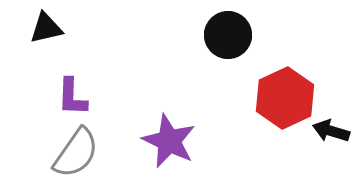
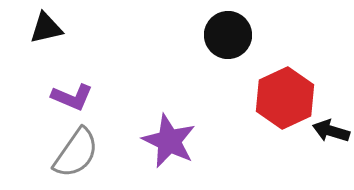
purple L-shape: rotated 69 degrees counterclockwise
